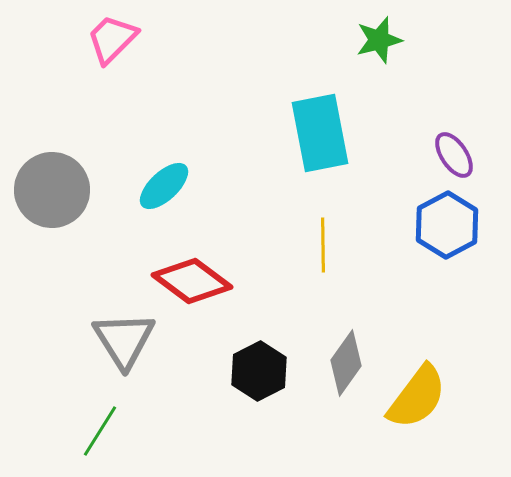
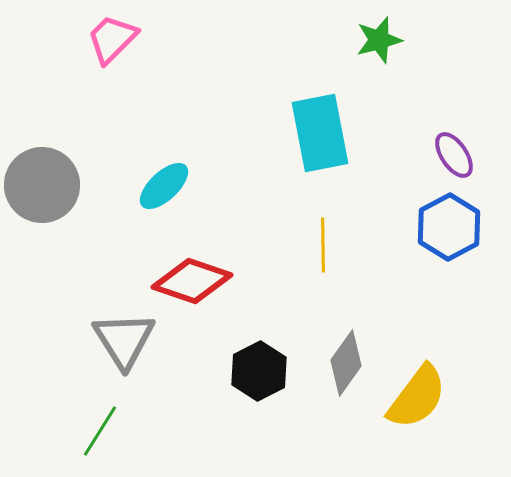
gray circle: moved 10 px left, 5 px up
blue hexagon: moved 2 px right, 2 px down
red diamond: rotated 18 degrees counterclockwise
